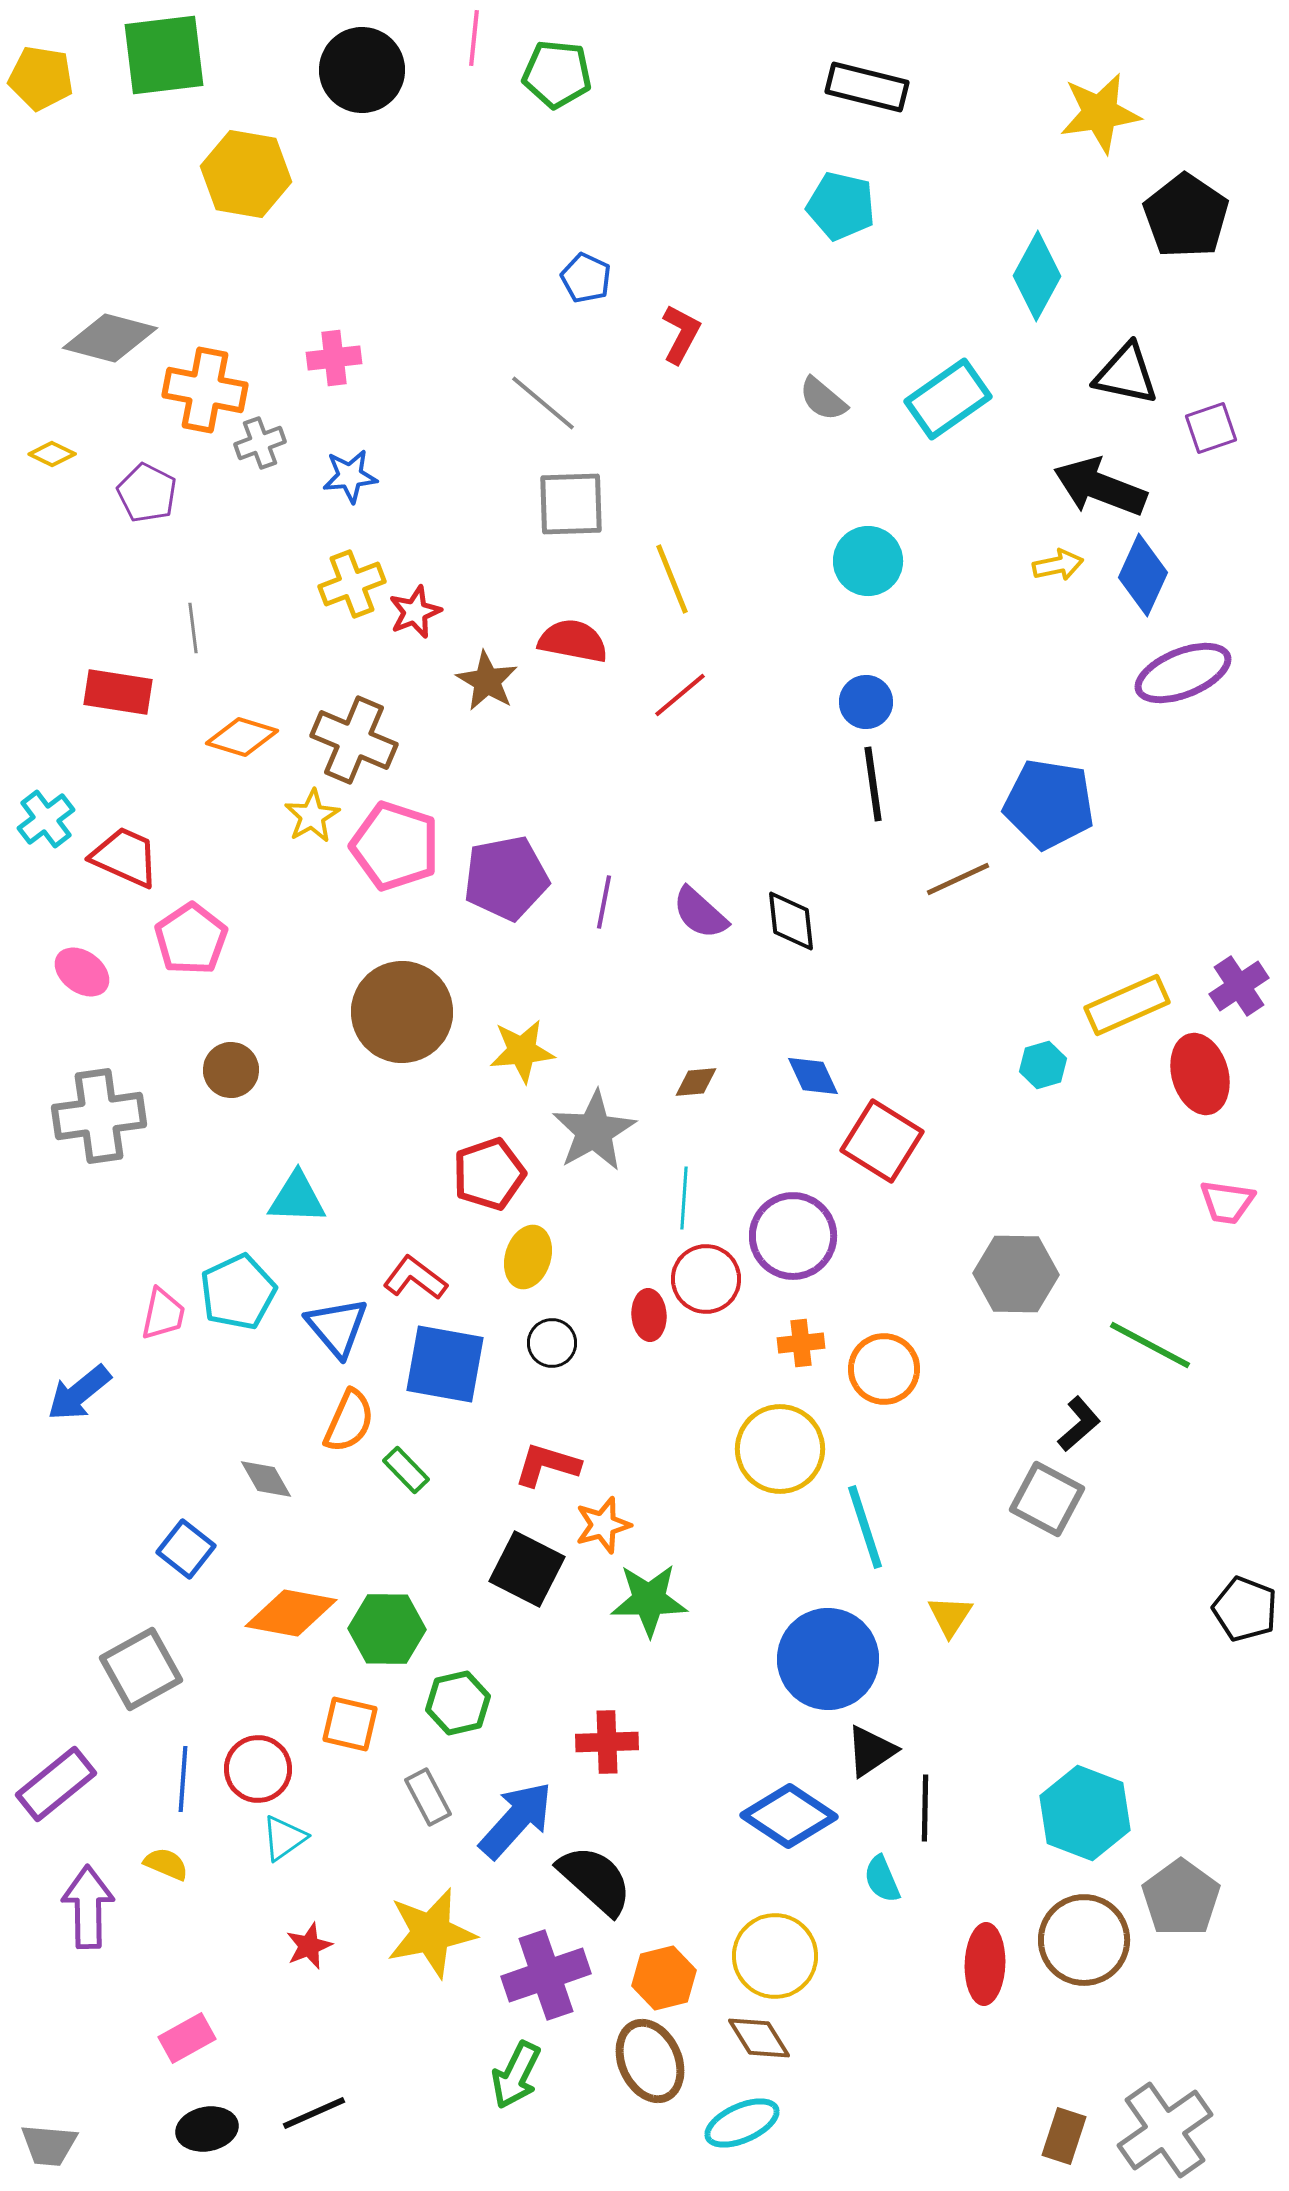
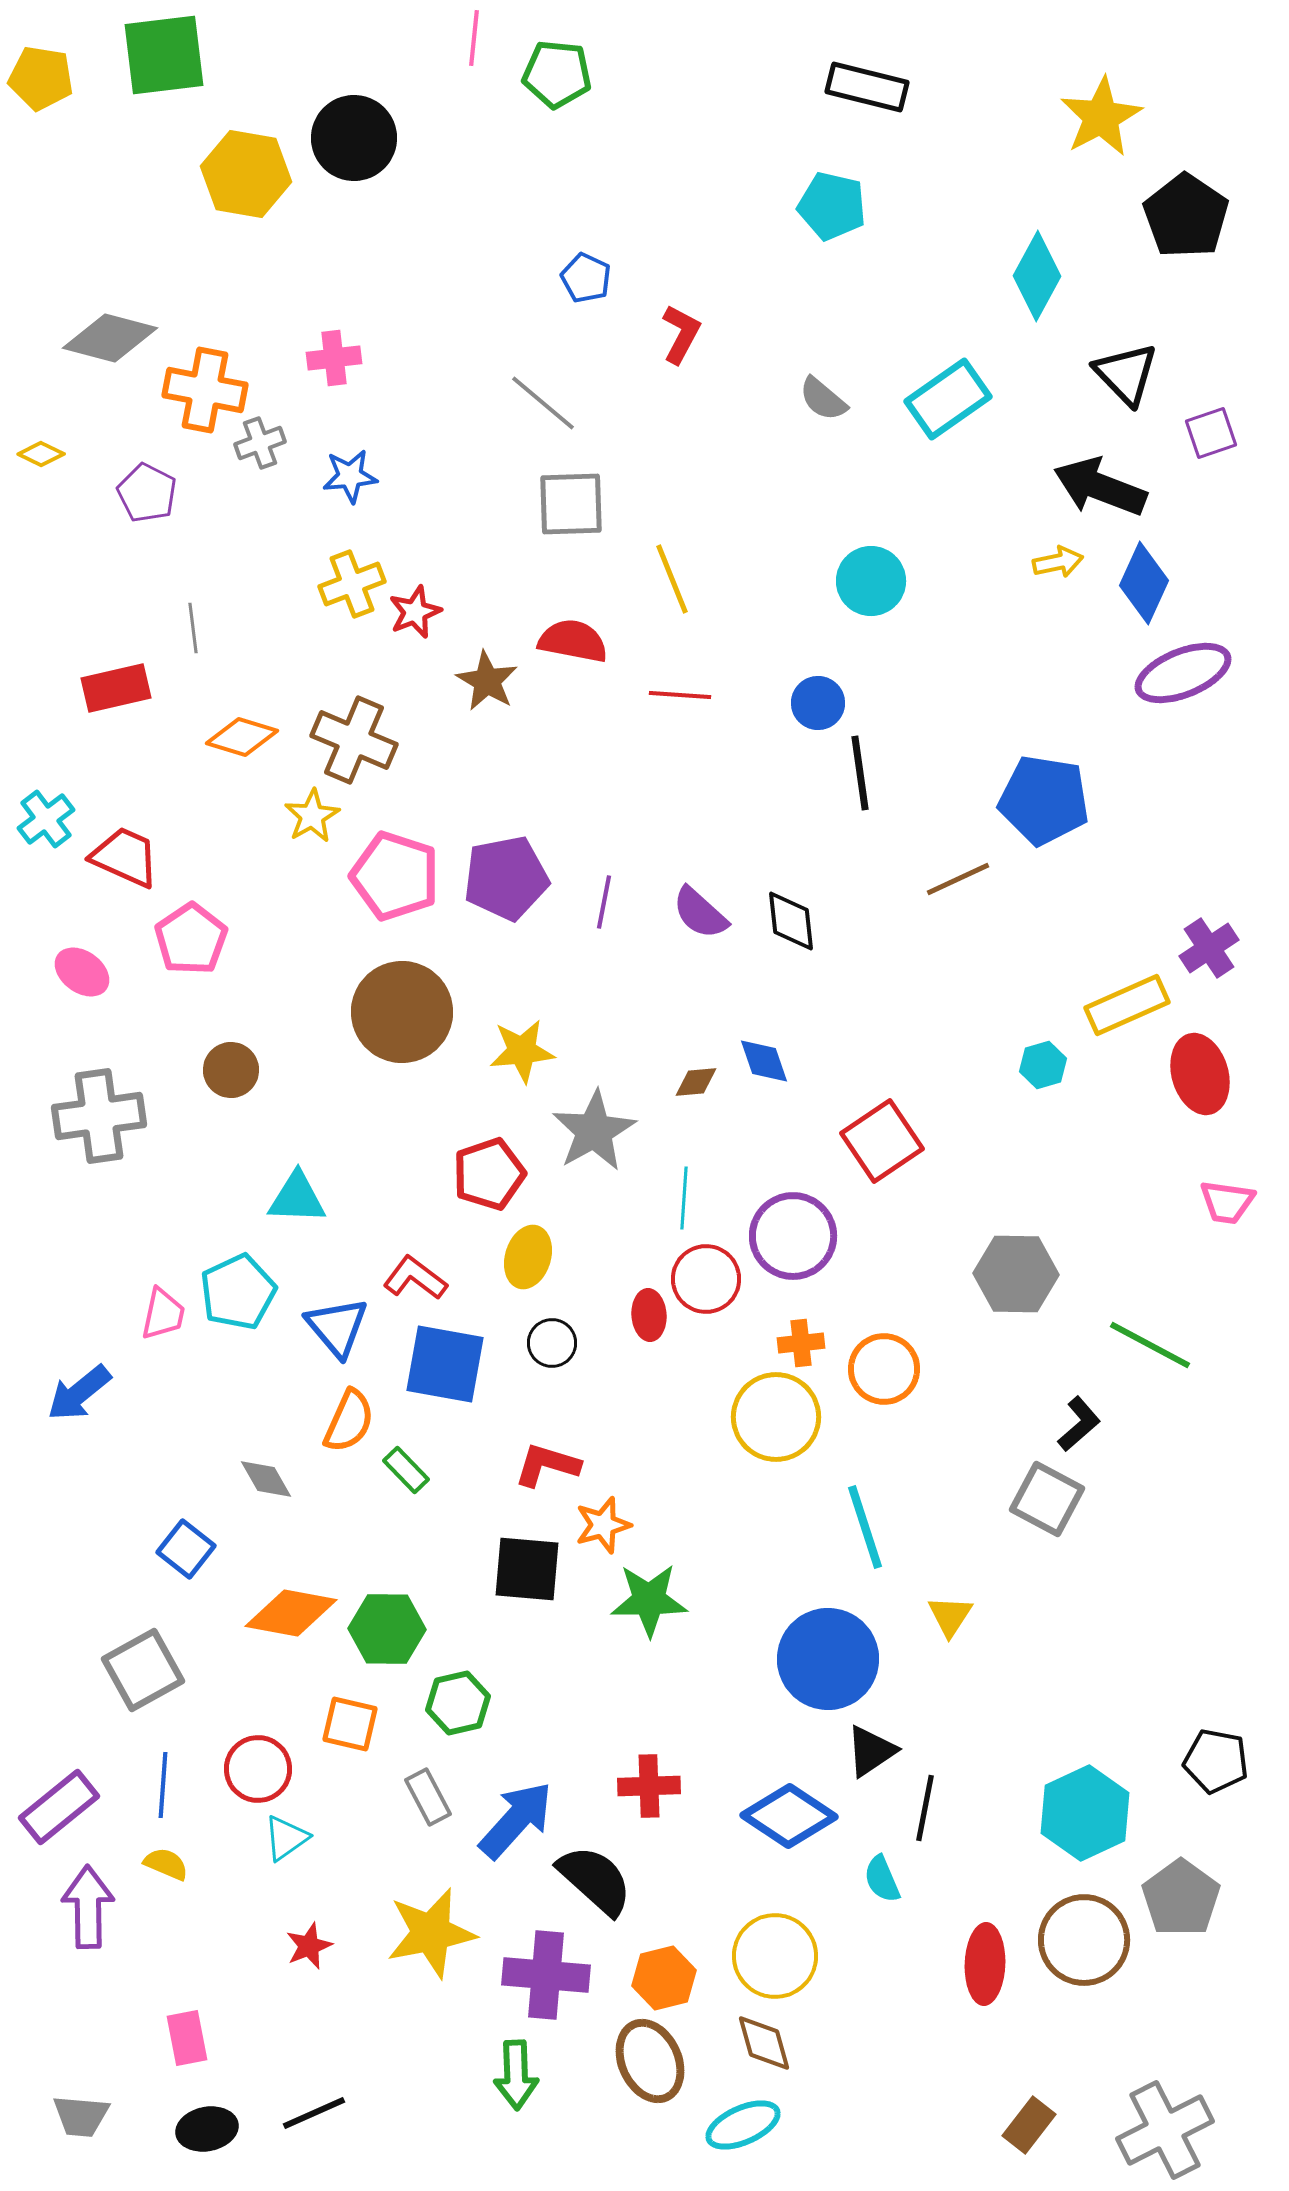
black circle at (362, 70): moved 8 px left, 68 px down
yellow star at (1100, 113): moved 1 px right, 4 px down; rotated 20 degrees counterclockwise
cyan pentagon at (841, 206): moved 9 px left
black triangle at (1126, 374): rotated 34 degrees clockwise
purple square at (1211, 428): moved 5 px down
yellow diamond at (52, 454): moved 11 px left
cyan circle at (868, 561): moved 3 px right, 20 px down
yellow arrow at (1058, 565): moved 3 px up
blue diamond at (1143, 575): moved 1 px right, 8 px down
red rectangle at (118, 692): moved 2 px left, 4 px up; rotated 22 degrees counterclockwise
red line at (680, 695): rotated 44 degrees clockwise
blue circle at (866, 702): moved 48 px left, 1 px down
black line at (873, 784): moved 13 px left, 11 px up
blue pentagon at (1049, 804): moved 5 px left, 4 px up
pink pentagon at (395, 846): moved 30 px down
purple cross at (1239, 986): moved 30 px left, 38 px up
blue diamond at (813, 1076): moved 49 px left, 15 px up; rotated 6 degrees clockwise
red square at (882, 1141): rotated 24 degrees clockwise
yellow circle at (780, 1449): moved 4 px left, 32 px up
black square at (527, 1569): rotated 22 degrees counterclockwise
black pentagon at (1245, 1609): moved 29 px left, 152 px down; rotated 10 degrees counterclockwise
gray square at (141, 1669): moved 2 px right, 1 px down
red cross at (607, 1742): moved 42 px right, 44 px down
blue line at (183, 1779): moved 20 px left, 6 px down
purple rectangle at (56, 1784): moved 3 px right, 23 px down
black line at (925, 1808): rotated 10 degrees clockwise
cyan hexagon at (1085, 1813): rotated 14 degrees clockwise
cyan triangle at (284, 1838): moved 2 px right
purple cross at (546, 1975): rotated 24 degrees clockwise
pink rectangle at (187, 2038): rotated 72 degrees counterclockwise
brown diamond at (759, 2038): moved 5 px right, 5 px down; rotated 16 degrees clockwise
green arrow at (516, 2075): rotated 28 degrees counterclockwise
cyan ellipse at (742, 2123): moved 1 px right, 2 px down
gray cross at (1165, 2130): rotated 8 degrees clockwise
brown rectangle at (1064, 2136): moved 35 px left, 11 px up; rotated 20 degrees clockwise
gray trapezoid at (49, 2145): moved 32 px right, 29 px up
